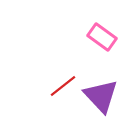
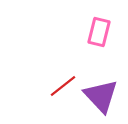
pink rectangle: moved 3 px left, 5 px up; rotated 68 degrees clockwise
